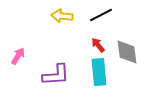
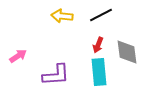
red arrow: rotated 119 degrees counterclockwise
pink arrow: rotated 24 degrees clockwise
